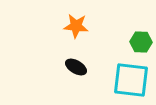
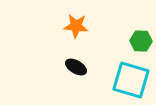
green hexagon: moved 1 px up
cyan square: rotated 9 degrees clockwise
